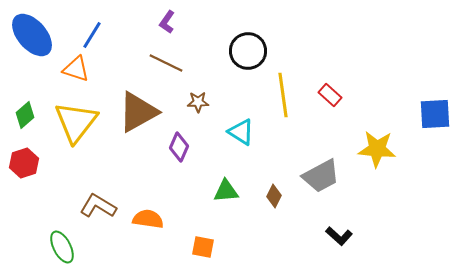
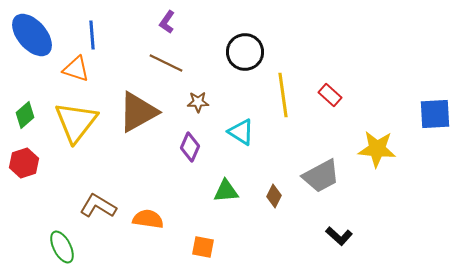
blue line: rotated 36 degrees counterclockwise
black circle: moved 3 px left, 1 px down
purple diamond: moved 11 px right
